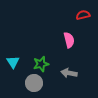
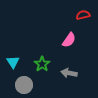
pink semicircle: rotated 49 degrees clockwise
green star: moved 1 px right; rotated 21 degrees counterclockwise
gray circle: moved 10 px left, 2 px down
